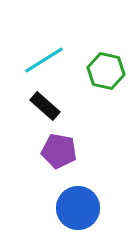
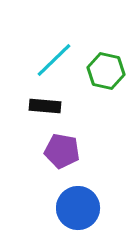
cyan line: moved 10 px right; rotated 12 degrees counterclockwise
black rectangle: rotated 36 degrees counterclockwise
purple pentagon: moved 3 px right
